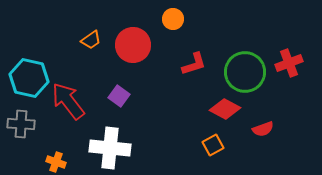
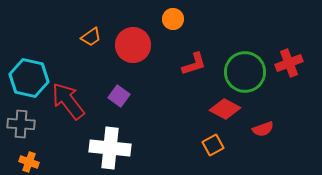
orange trapezoid: moved 3 px up
orange cross: moved 27 px left
